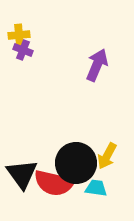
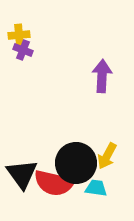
purple arrow: moved 5 px right, 11 px down; rotated 20 degrees counterclockwise
